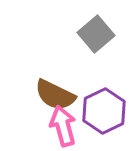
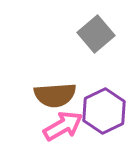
brown semicircle: rotated 30 degrees counterclockwise
pink arrow: rotated 75 degrees clockwise
